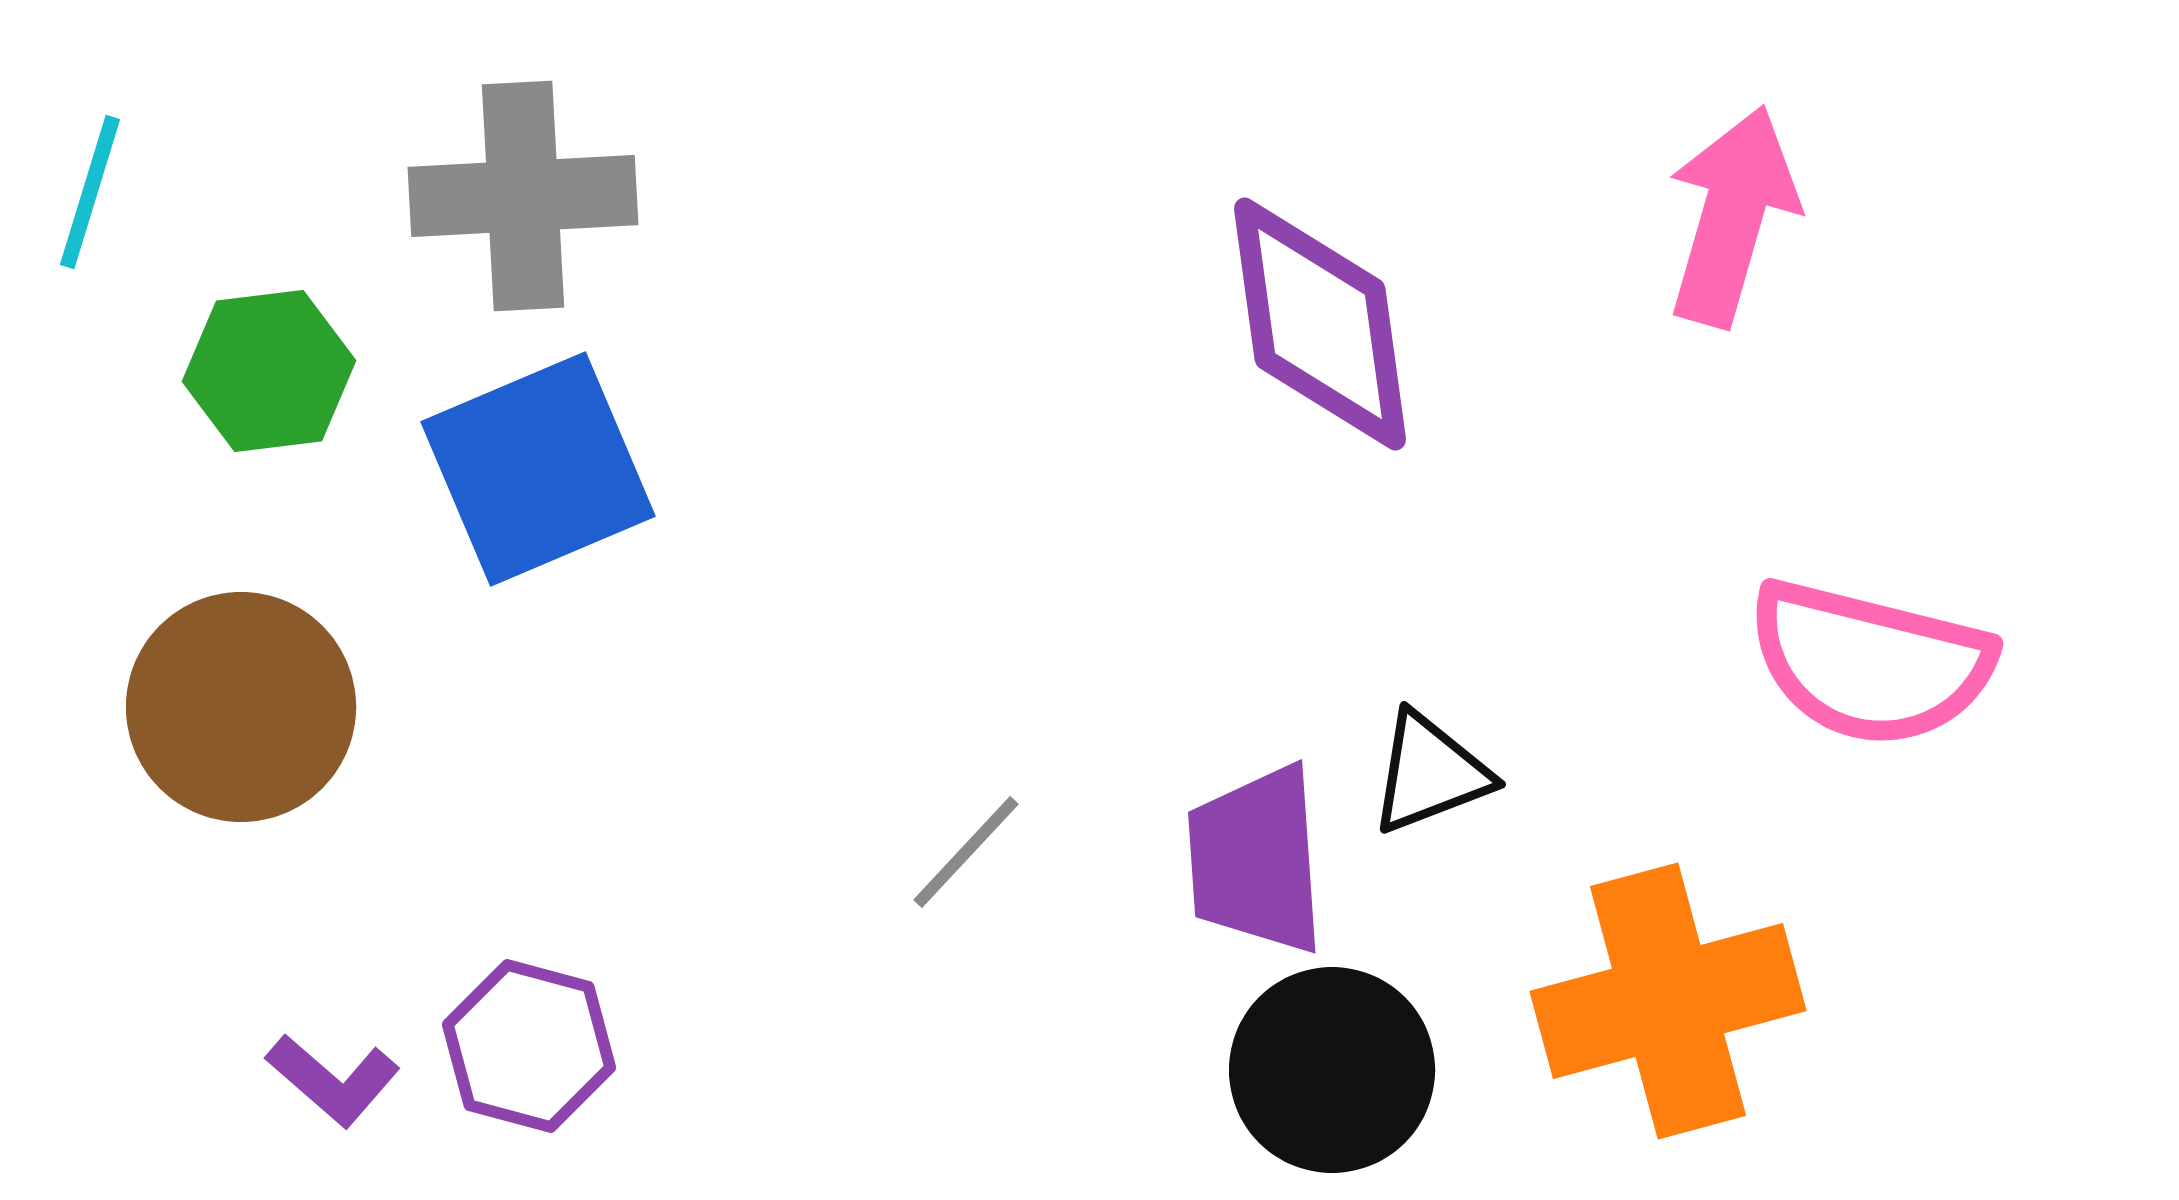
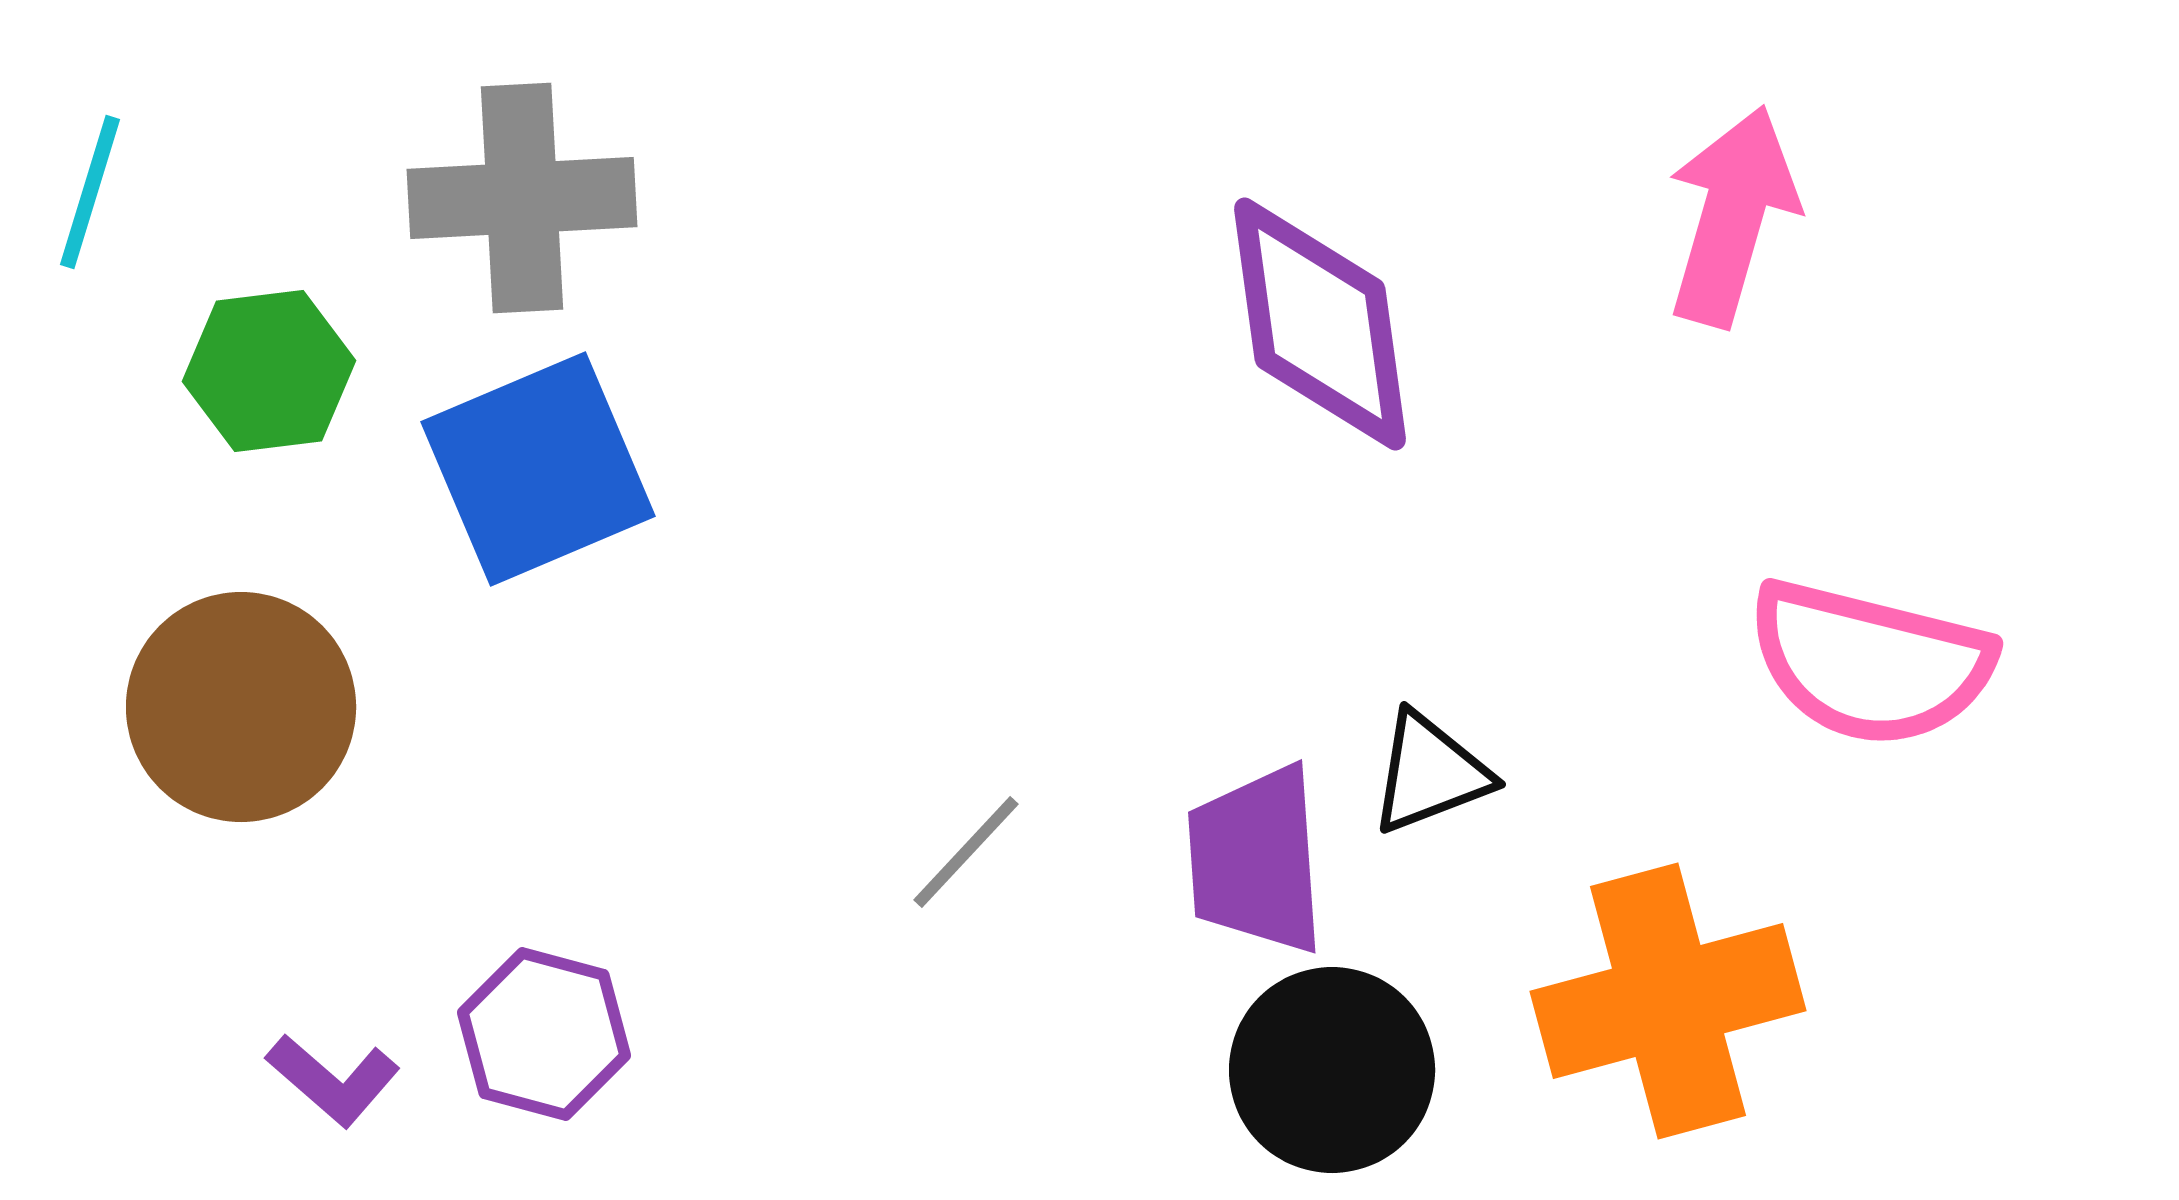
gray cross: moved 1 px left, 2 px down
purple hexagon: moved 15 px right, 12 px up
